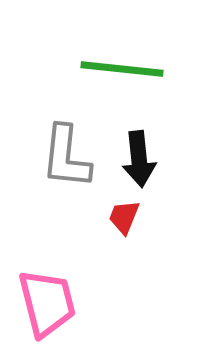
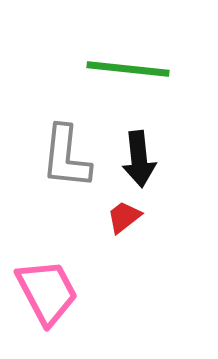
green line: moved 6 px right
red trapezoid: rotated 30 degrees clockwise
pink trapezoid: moved 11 px up; rotated 14 degrees counterclockwise
